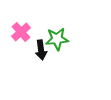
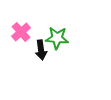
green star: moved 1 px up; rotated 10 degrees clockwise
